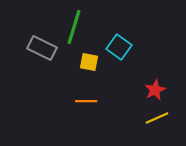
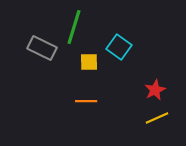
yellow square: rotated 12 degrees counterclockwise
